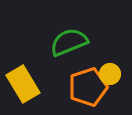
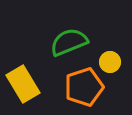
yellow circle: moved 12 px up
orange pentagon: moved 4 px left
